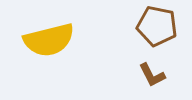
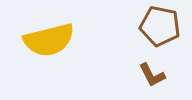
brown pentagon: moved 3 px right
